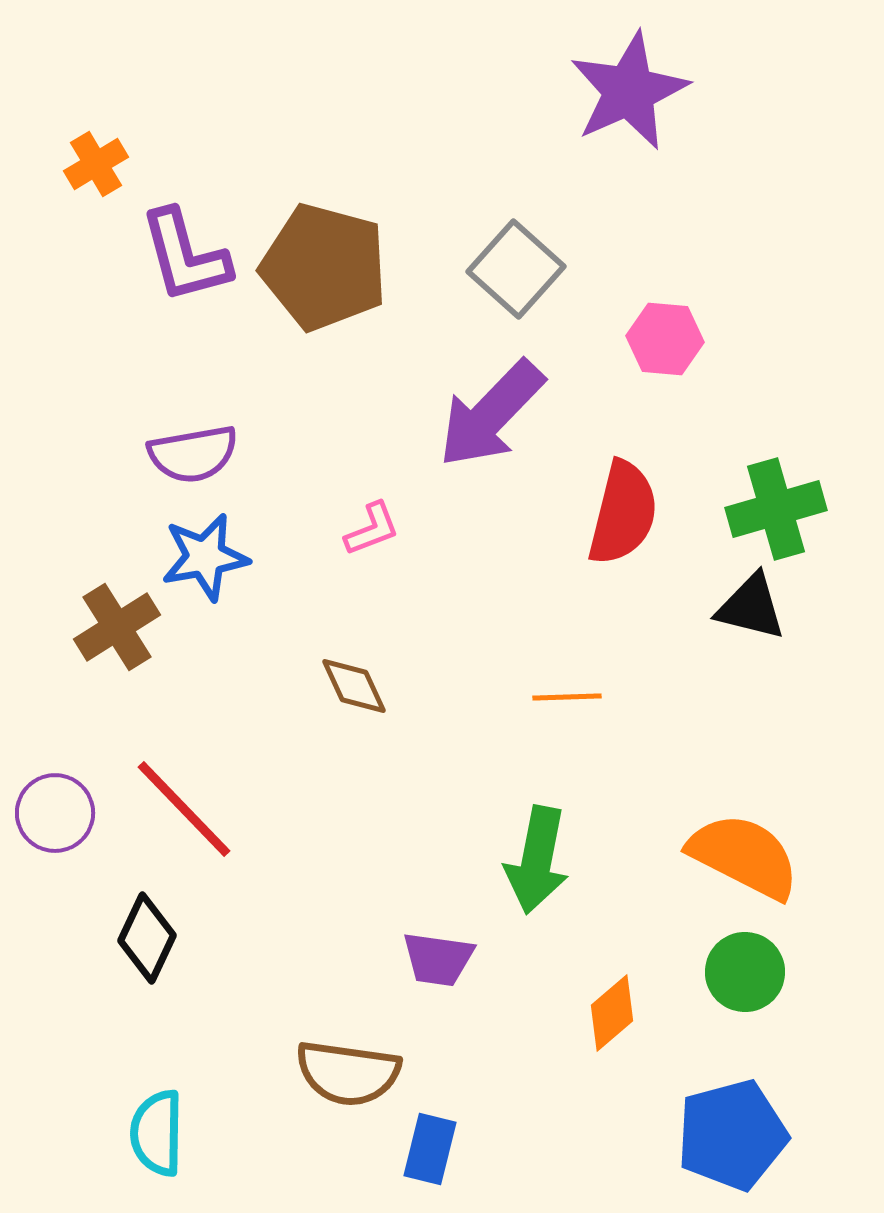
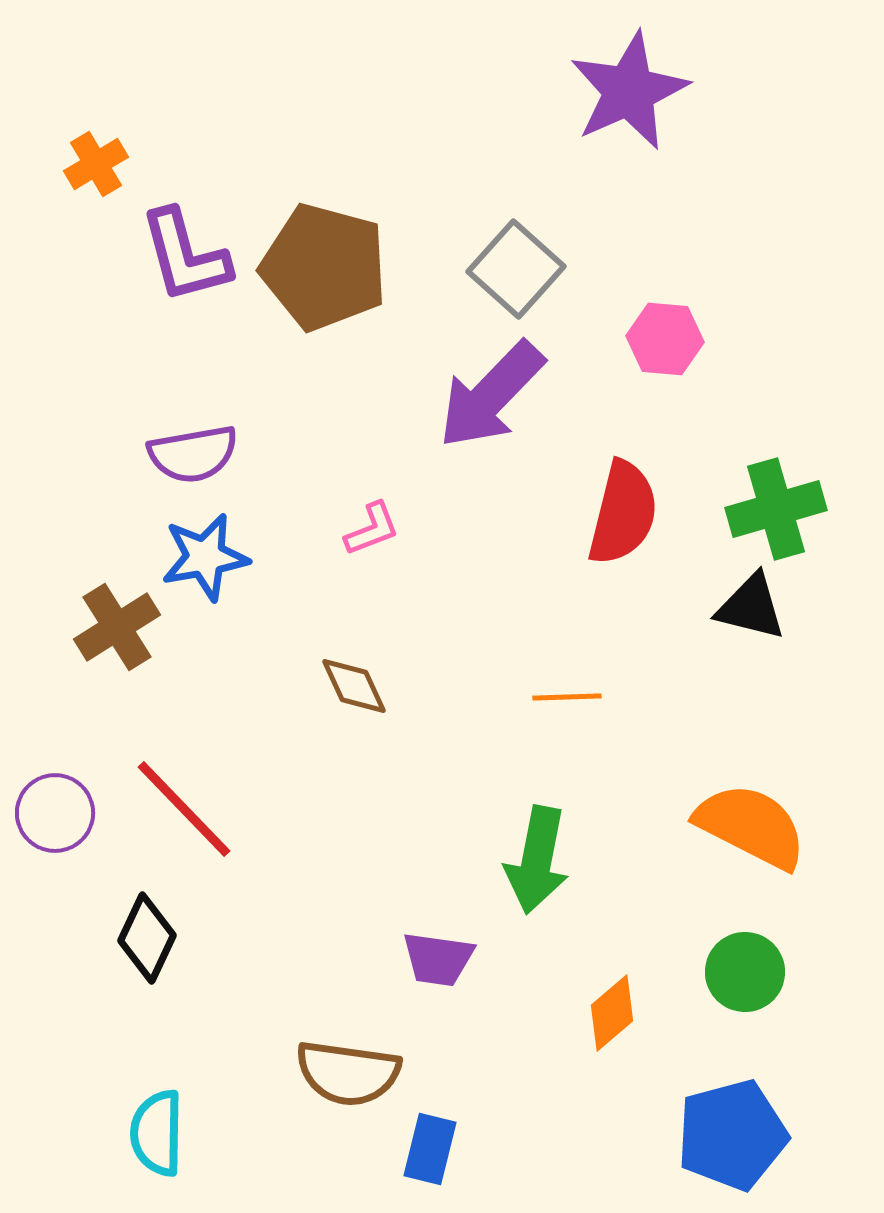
purple arrow: moved 19 px up
orange semicircle: moved 7 px right, 30 px up
